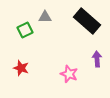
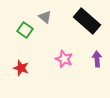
gray triangle: rotated 40 degrees clockwise
green square: rotated 28 degrees counterclockwise
pink star: moved 5 px left, 15 px up
